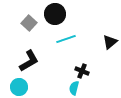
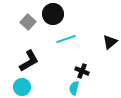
black circle: moved 2 px left
gray square: moved 1 px left, 1 px up
cyan circle: moved 3 px right
